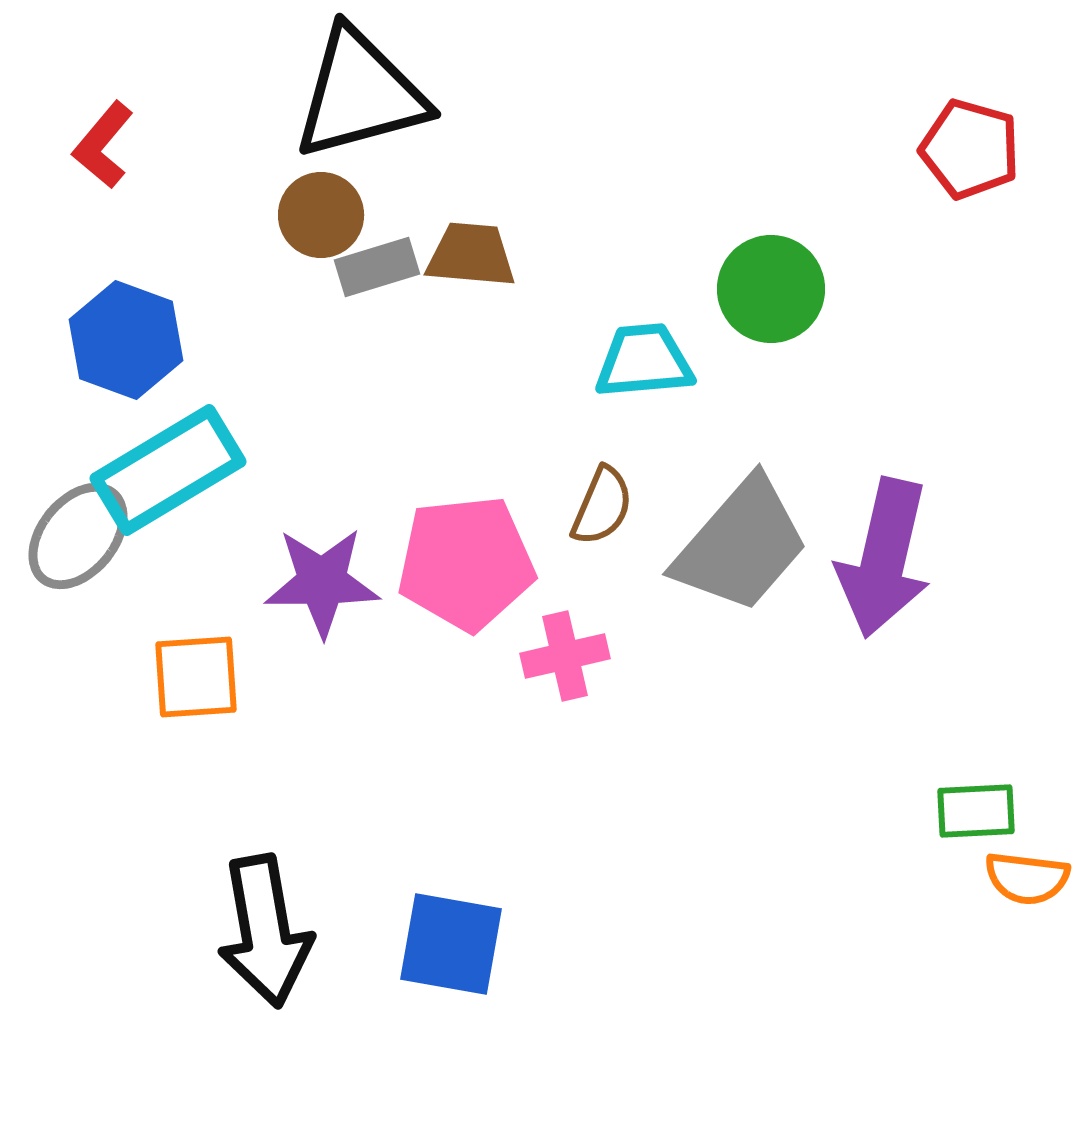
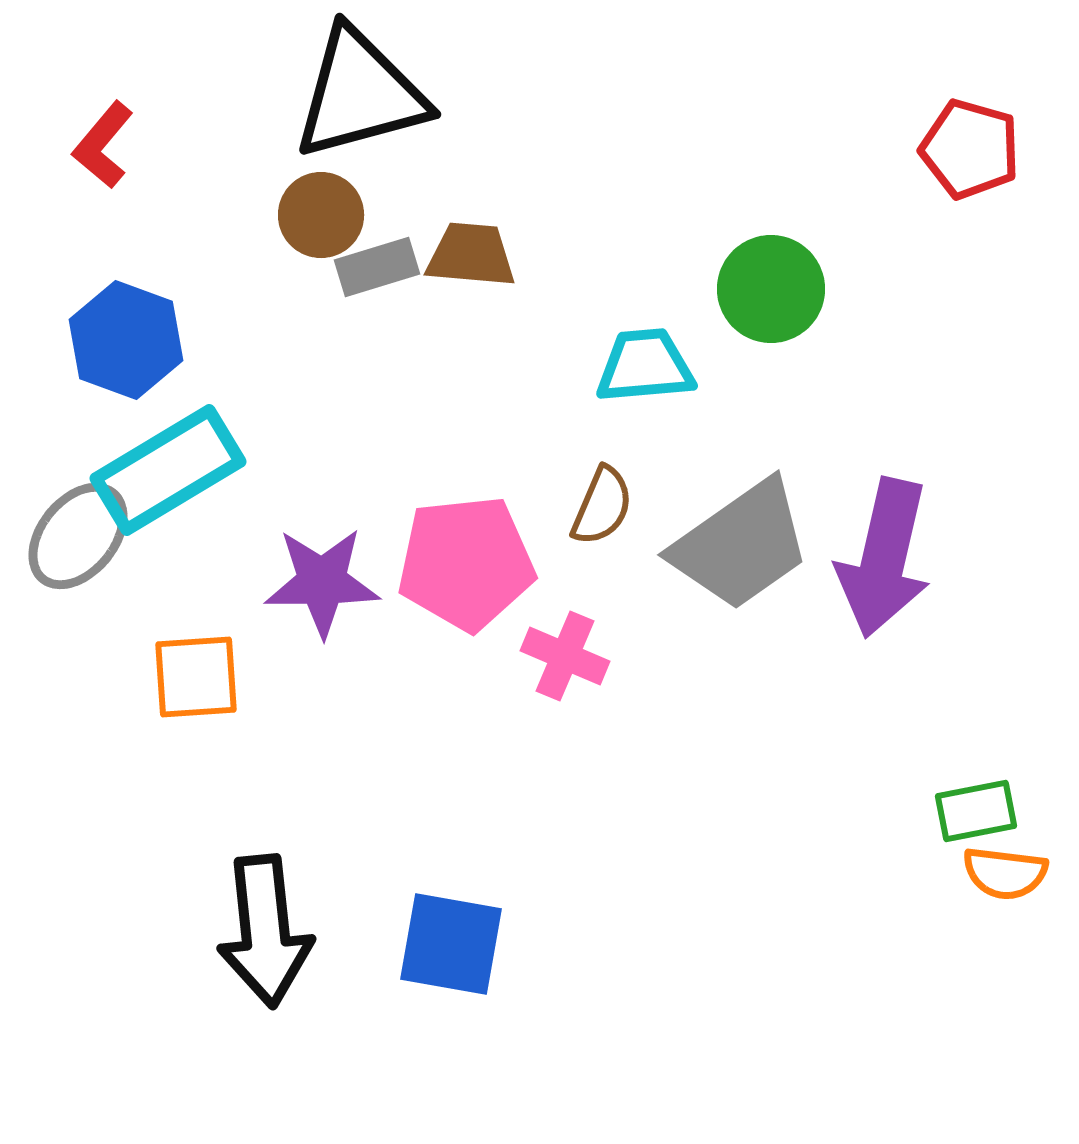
cyan trapezoid: moved 1 px right, 5 px down
gray trapezoid: rotated 14 degrees clockwise
pink cross: rotated 36 degrees clockwise
green rectangle: rotated 8 degrees counterclockwise
orange semicircle: moved 22 px left, 5 px up
black arrow: rotated 4 degrees clockwise
